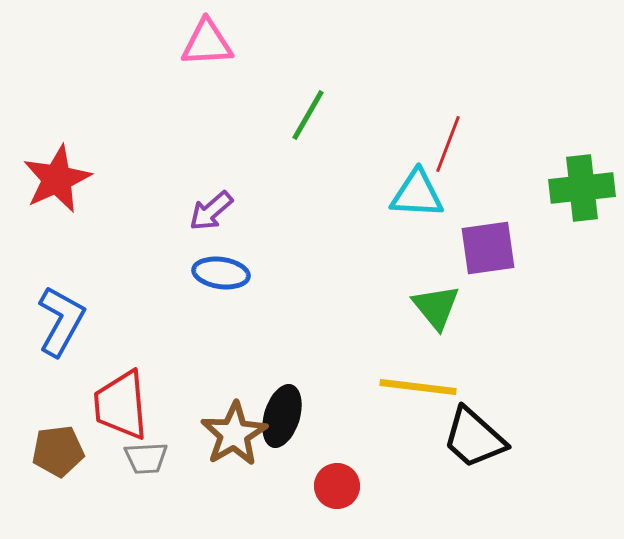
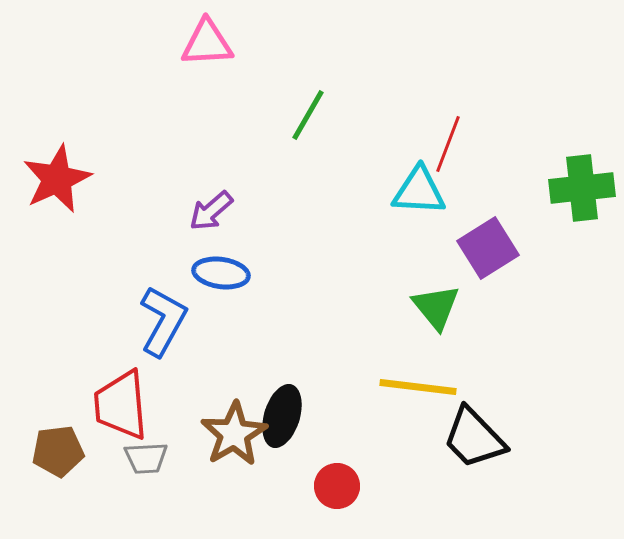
cyan triangle: moved 2 px right, 3 px up
purple square: rotated 24 degrees counterclockwise
blue L-shape: moved 102 px right
black trapezoid: rotated 4 degrees clockwise
